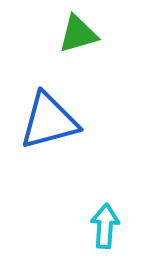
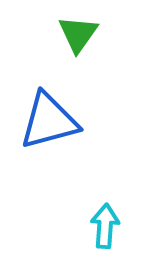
green triangle: rotated 39 degrees counterclockwise
